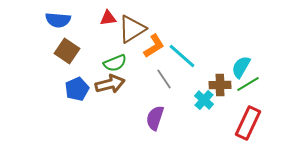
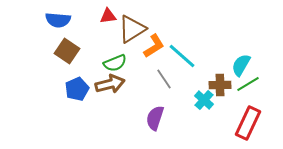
red triangle: moved 2 px up
cyan semicircle: moved 2 px up
